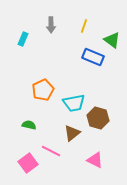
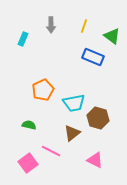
green triangle: moved 4 px up
